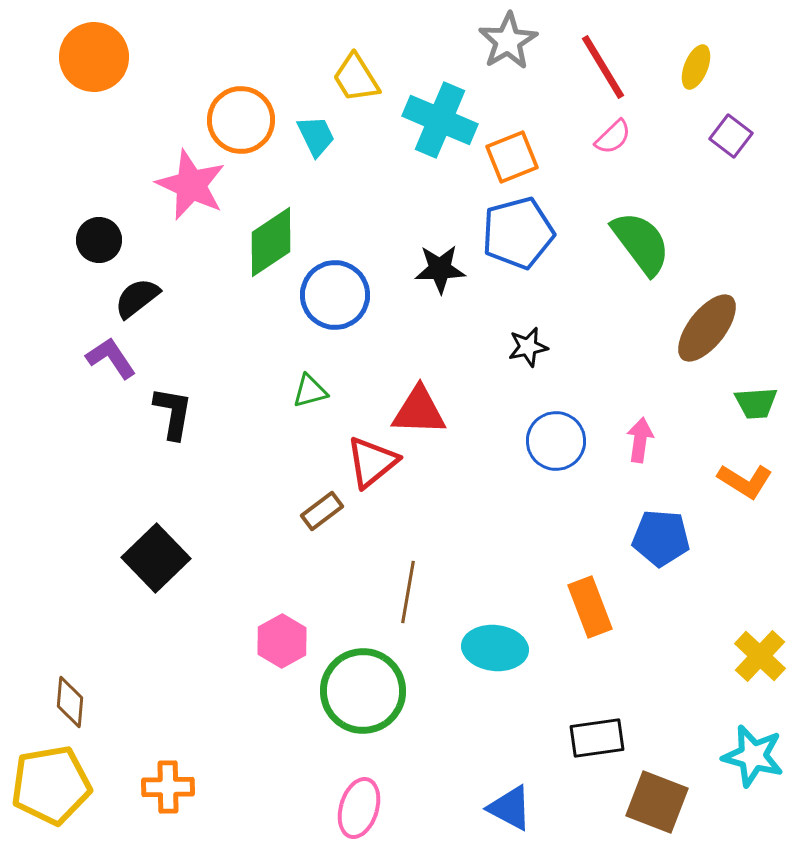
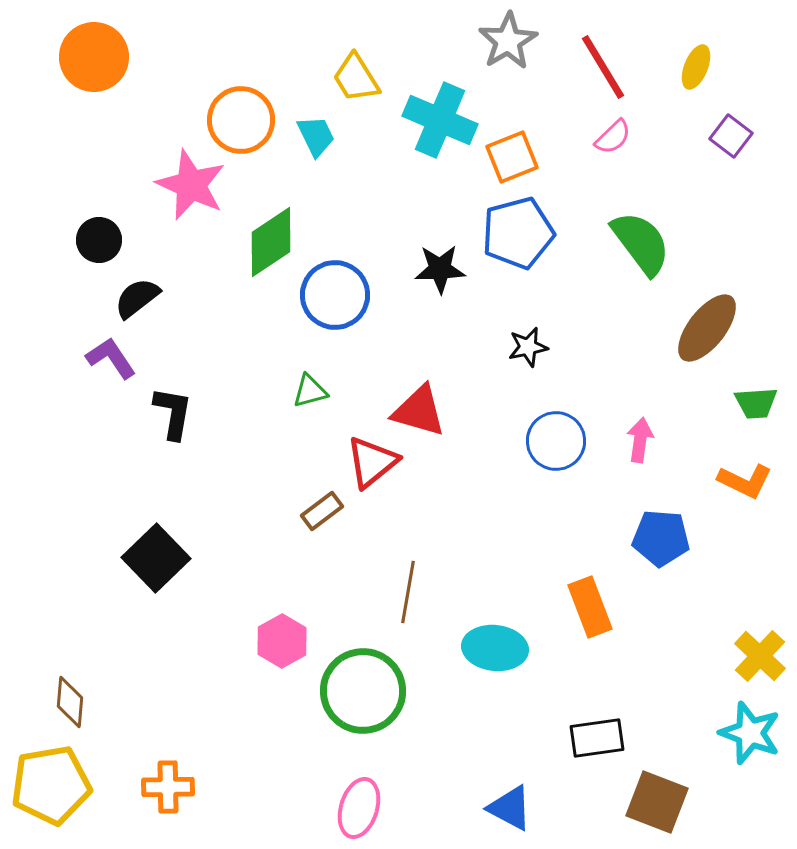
red triangle at (419, 411): rotated 14 degrees clockwise
orange L-shape at (745, 481): rotated 6 degrees counterclockwise
cyan star at (753, 756): moved 3 px left, 23 px up; rotated 6 degrees clockwise
